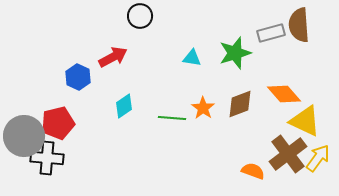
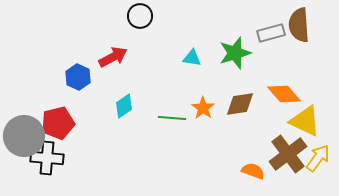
brown diamond: rotated 12 degrees clockwise
